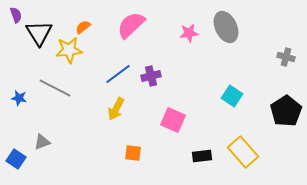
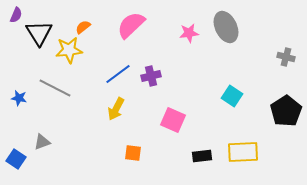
purple semicircle: rotated 42 degrees clockwise
yellow rectangle: rotated 52 degrees counterclockwise
